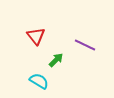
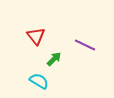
green arrow: moved 2 px left, 1 px up
